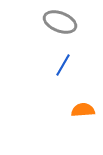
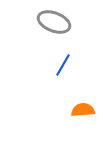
gray ellipse: moved 6 px left
